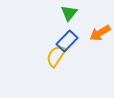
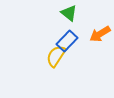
green triangle: rotated 30 degrees counterclockwise
orange arrow: moved 1 px down
